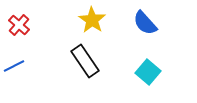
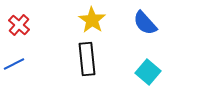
black rectangle: moved 2 px right, 2 px up; rotated 28 degrees clockwise
blue line: moved 2 px up
